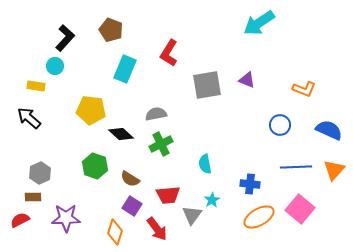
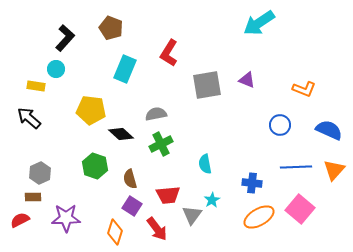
brown pentagon: moved 2 px up
cyan circle: moved 1 px right, 3 px down
brown semicircle: rotated 42 degrees clockwise
blue cross: moved 2 px right, 1 px up
